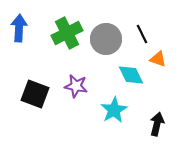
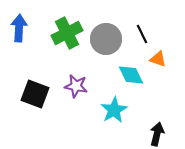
black arrow: moved 10 px down
